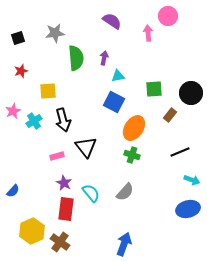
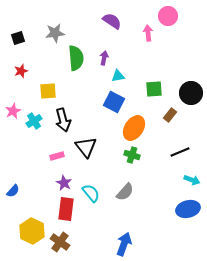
yellow hexagon: rotated 10 degrees counterclockwise
